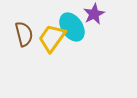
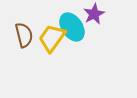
brown semicircle: moved 1 px down
